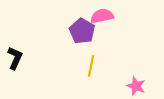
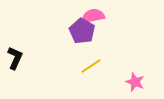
pink semicircle: moved 9 px left
yellow line: rotated 45 degrees clockwise
pink star: moved 1 px left, 4 px up
